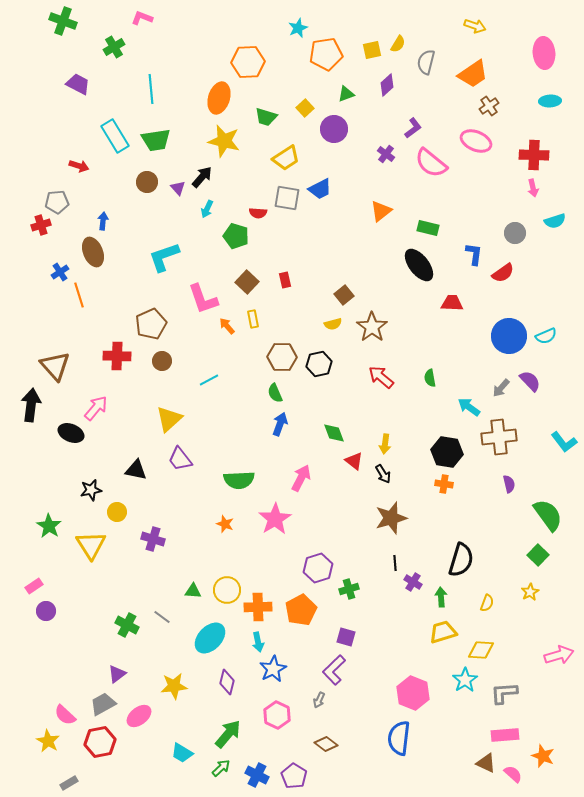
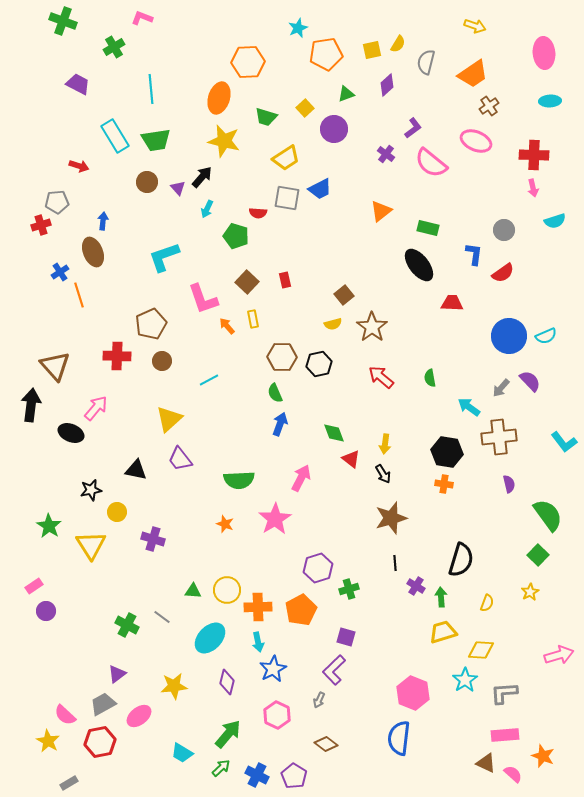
gray circle at (515, 233): moved 11 px left, 3 px up
red triangle at (354, 461): moved 3 px left, 2 px up
purple cross at (413, 582): moved 3 px right, 4 px down
